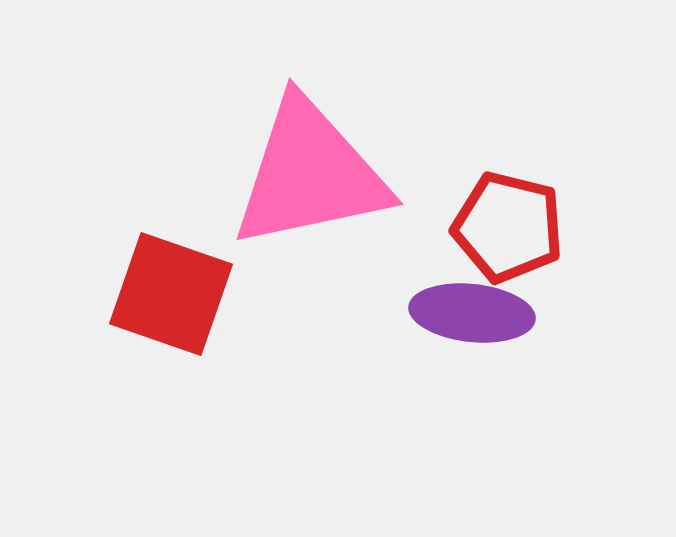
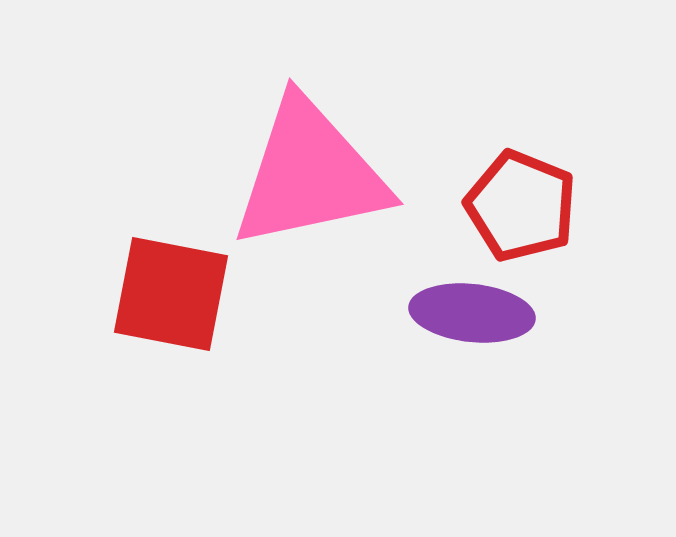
red pentagon: moved 13 px right, 21 px up; rotated 8 degrees clockwise
red square: rotated 8 degrees counterclockwise
